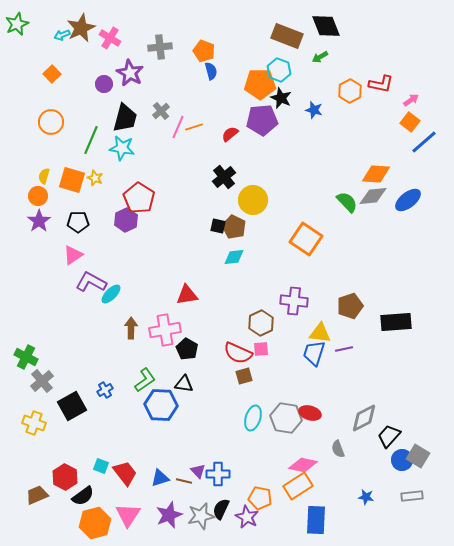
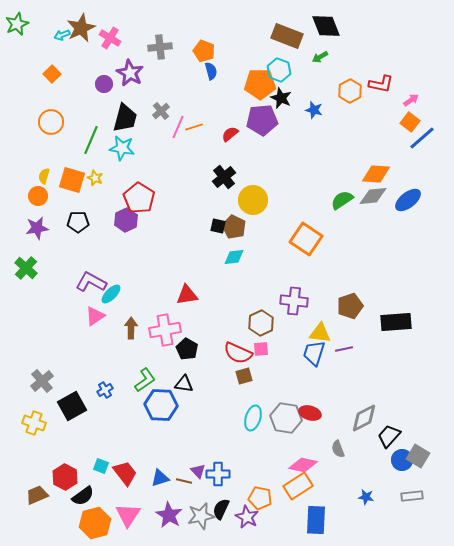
blue line at (424, 142): moved 2 px left, 4 px up
green semicircle at (347, 202): moved 5 px left, 2 px up; rotated 80 degrees counterclockwise
purple star at (39, 221): moved 2 px left, 7 px down; rotated 25 degrees clockwise
pink triangle at (73, 255): moved 22 px right, 61 px down
green cross at (26, 357): moved 89 px up; rotated 15 degrees clockwise
purple star at (169, 515): rotated 20 degrees counterclockwise
